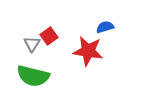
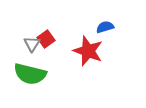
red square: moved 3 px left, 3 px down
red star: rotated 12 degrees clockwise
green semicircle: moved 3 px left, 2 px up
